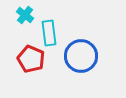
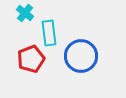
cyan cross: moved 2 px up
red pentagon: rotated 28 degrees clockwise
